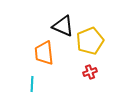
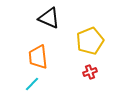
black triangle: moved 14 px left, 8 px up
orange trapezoid: moved 6 px left, 4 px down
cyan line: rotated 42 degrees clockwise
